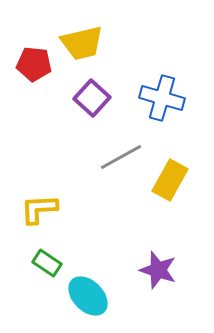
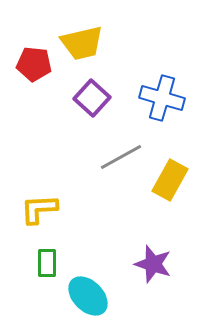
green rectangle: rotated 56 degrees clockwise
purple star: moved 5 px left, 6 px up
